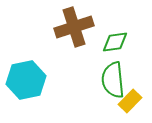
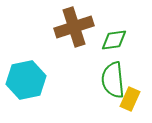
green diamond: moved 1 px left, 2 px up
yellow rectangle: moved 2 px up; rotated 20 degrees counterclockwise
